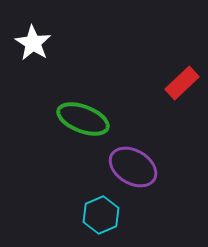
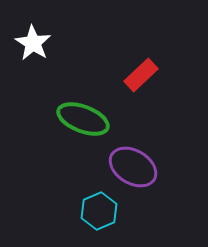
red rectangle: moved 41 px left, 8 px up
cyan hexagon: moved 2 px left, 4 px up
